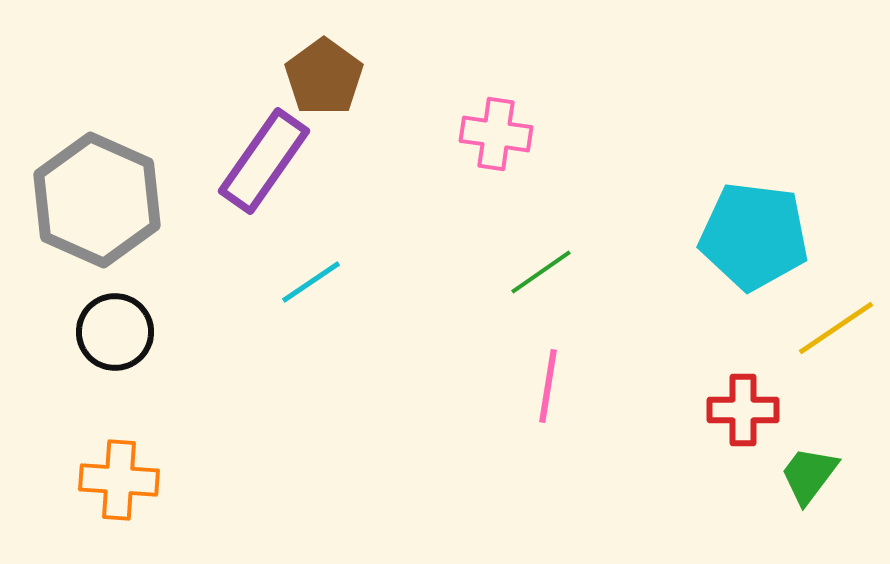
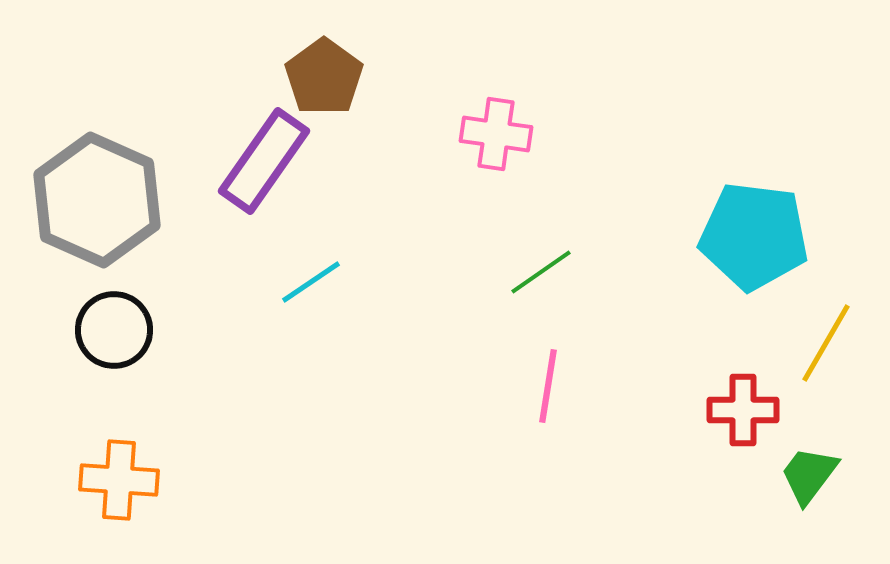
yellow line: moved 10 px left, 15 px down; rotated 26 degrees counterclockwise
black circle: moved 1 px left, 2 px up
